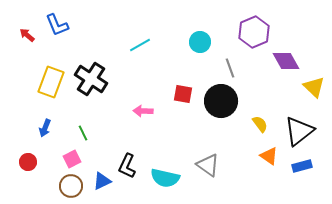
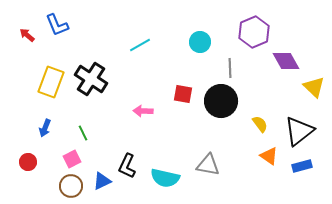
gray line: rotated 18 degrees clockwise
gray triangle: rotated 25 degrees counterclockwise
